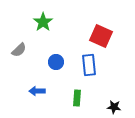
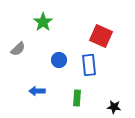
gray semicircle: moved 1 px left, 1 px up
blue circle: moved 3 px right, 2 px up
